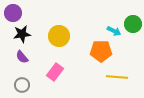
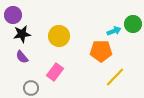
purple circle: moved 2 px down
cyan arrow: rotated 48 degrees counterclockwise
yellow line: moved 2 px left; rotated 50 degrees counterclockwise
gray circle: moved 9 px right, 3 px down
